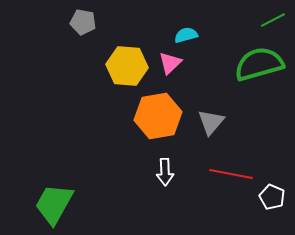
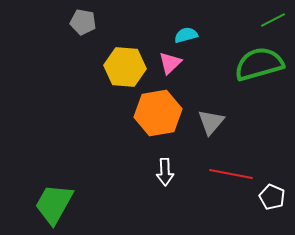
yellow hexagon: moved 2 px left, 1 px down
orange hexagon: moved 3 px up
